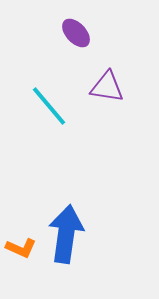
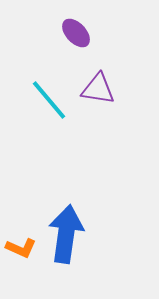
purple triangle: moved 9 px left, 2 px down
cyan line: moved 6 px up
